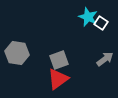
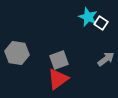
gray arrow: moved 1 px right
